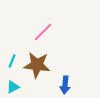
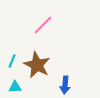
pink line: moved 7 px up
brown star: rotated 20 degrees clockwise
cyan triangle: moved 2 px right; rotated 24 degrees clockwise
